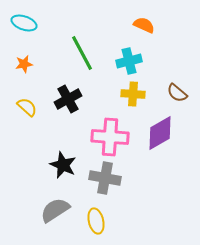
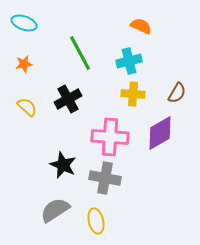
orange semicircle: moved 3 px left, 1 px down
green line: moved 2 px left
brown semicircle: rotated 100 degrees counterclockwise
